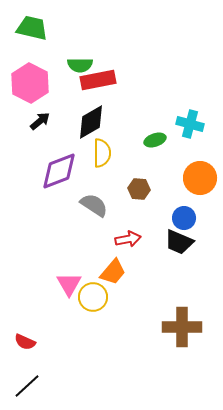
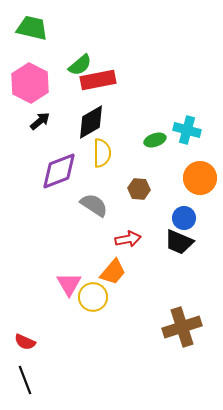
green semicircle: rotated 40 degrees counterclockwise
cyan cross: moved 3 px left, 6 px down
brown cross: rotated 18 degrees counterclockwise
black line: moved 2 px left, 6 px up; rotated 68 degrees counterclockwise
